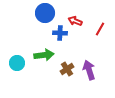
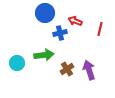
red line: rotated 16 degrees counterclockwise
blue cross: rotated 16 degrees counterclockwise
